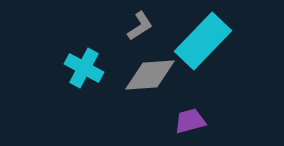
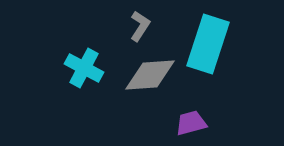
gray L-shape: rotated 24 degrees counterclockwise
cyan rectangle: moved 5 px right, 3 px down; rotated 26 degrees counterclockwise
purple trapezoid: moved 1 px right, 2 px down
